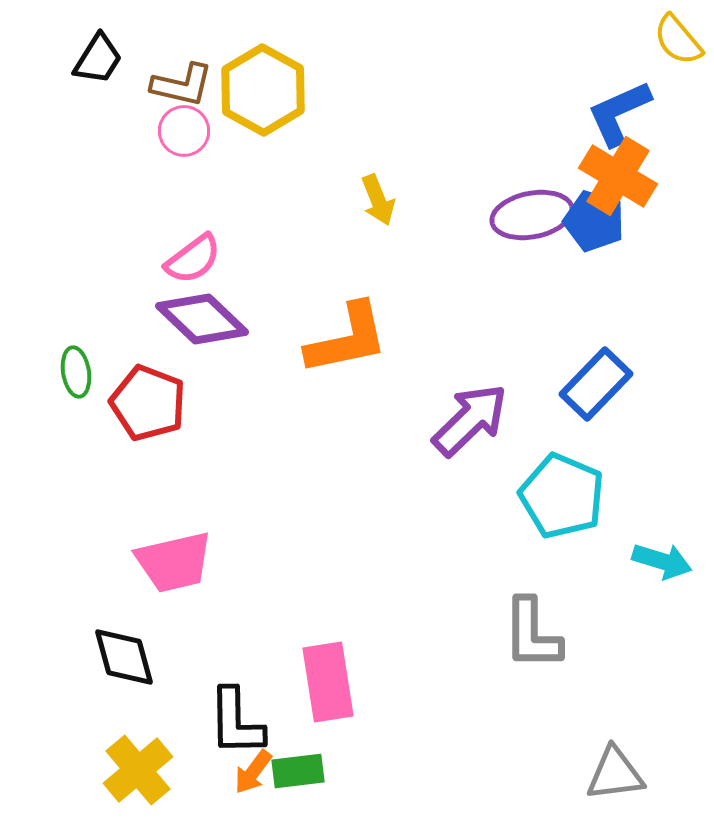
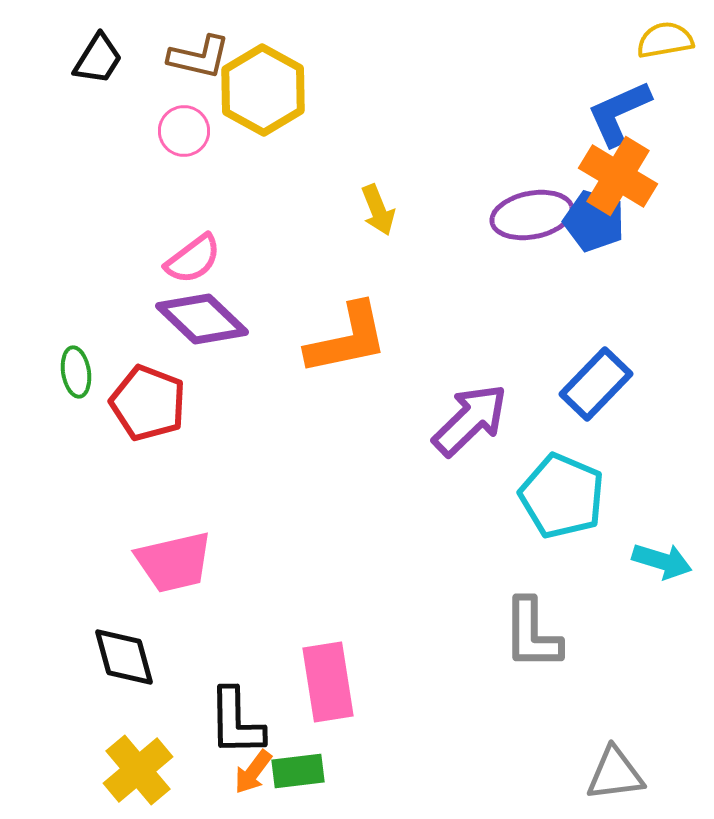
yellow semicircle: moved 13 px left; rotated 120 degrees clockwise
brown L-shape: moved 17 px right, 28 px up
yellow arrow: moved 10 px down
